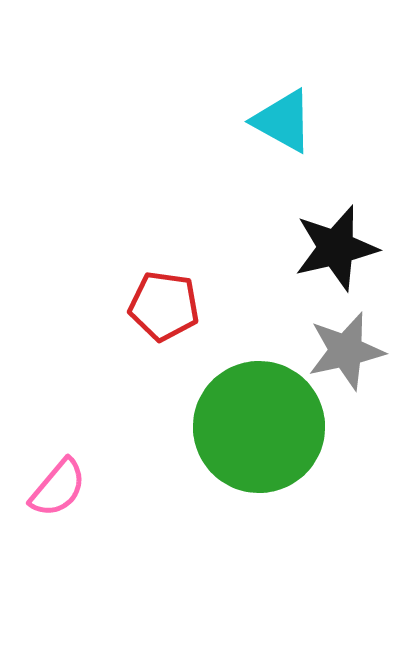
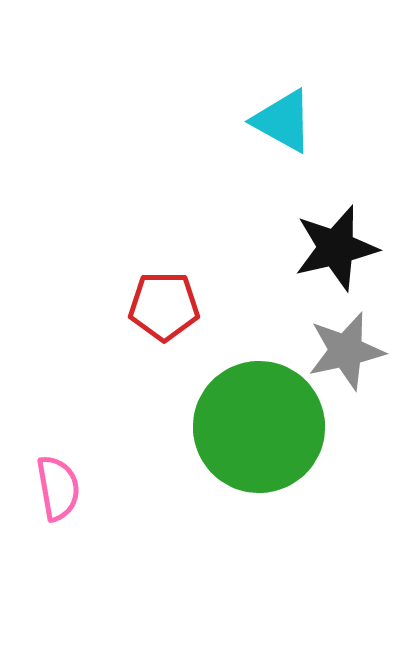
red pentagon: rotated 8 degrees counterclockwise
pink semicircle: rotated 50 degrees counterclockwise
